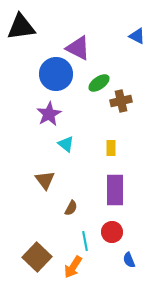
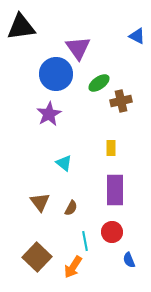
purple triangle: rotated 28 degrees clockwise
cyan triangle: moved 2 px left, 19 px down
brown triangle: moved 5 px left, 22 px down
